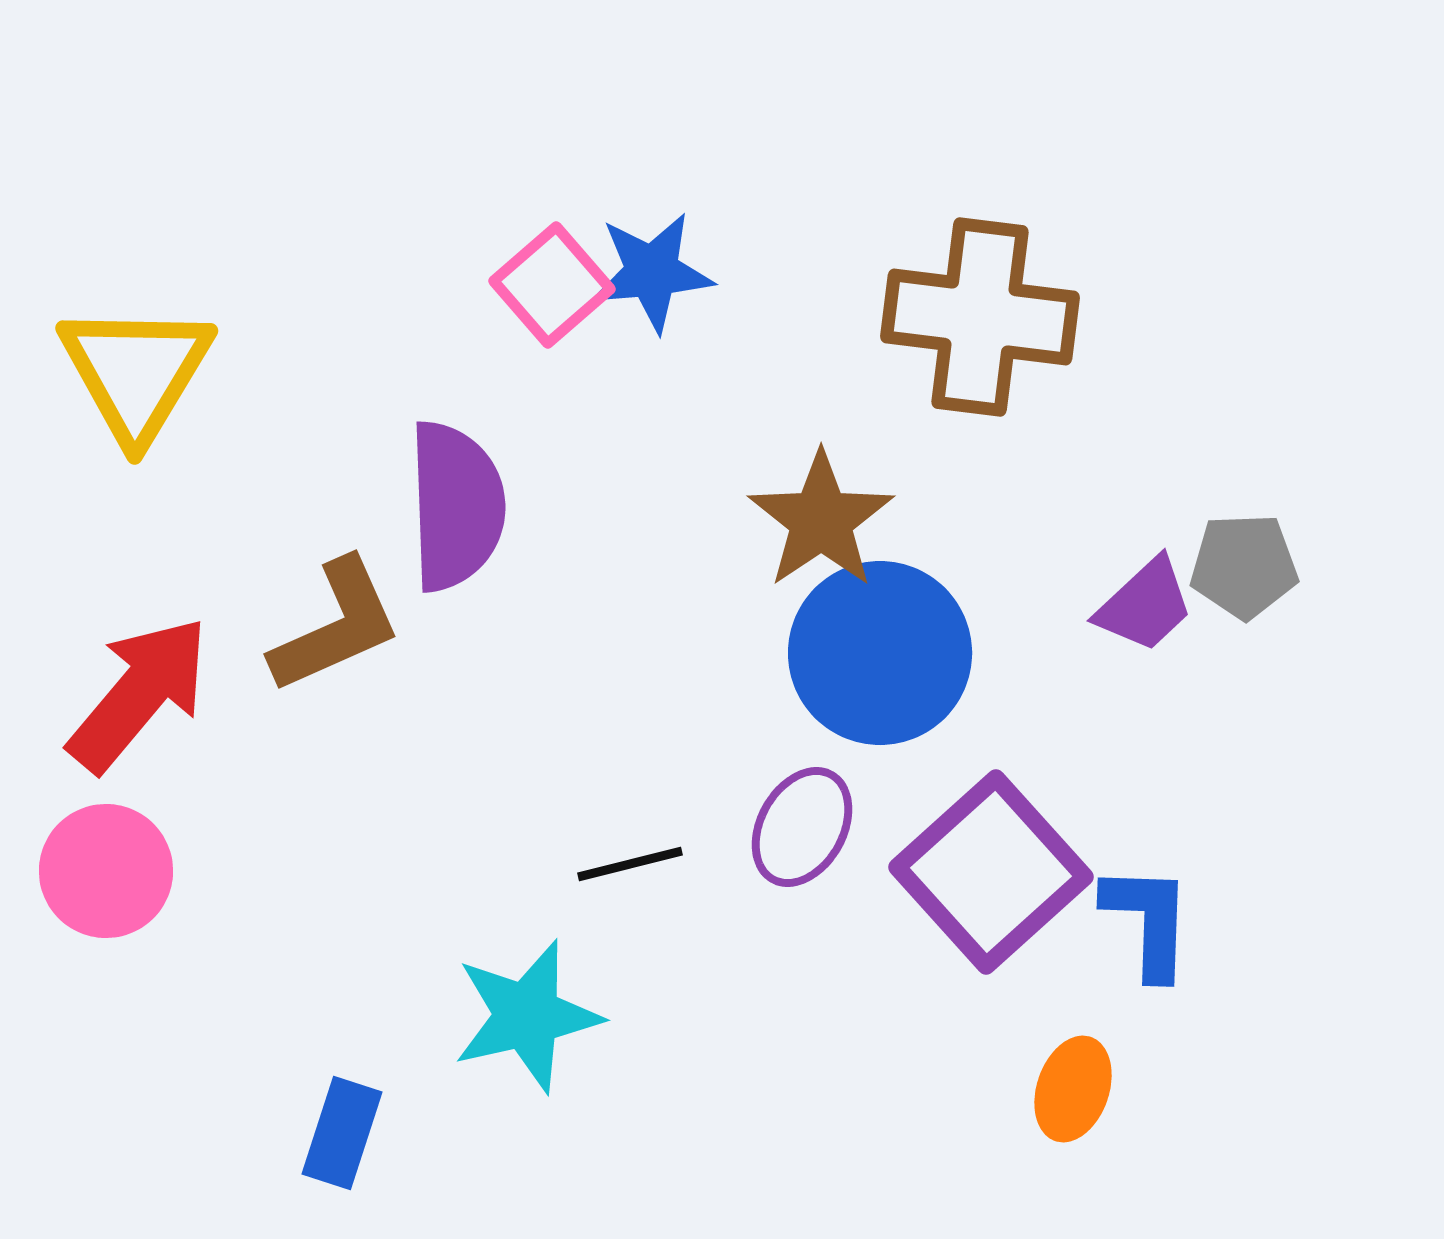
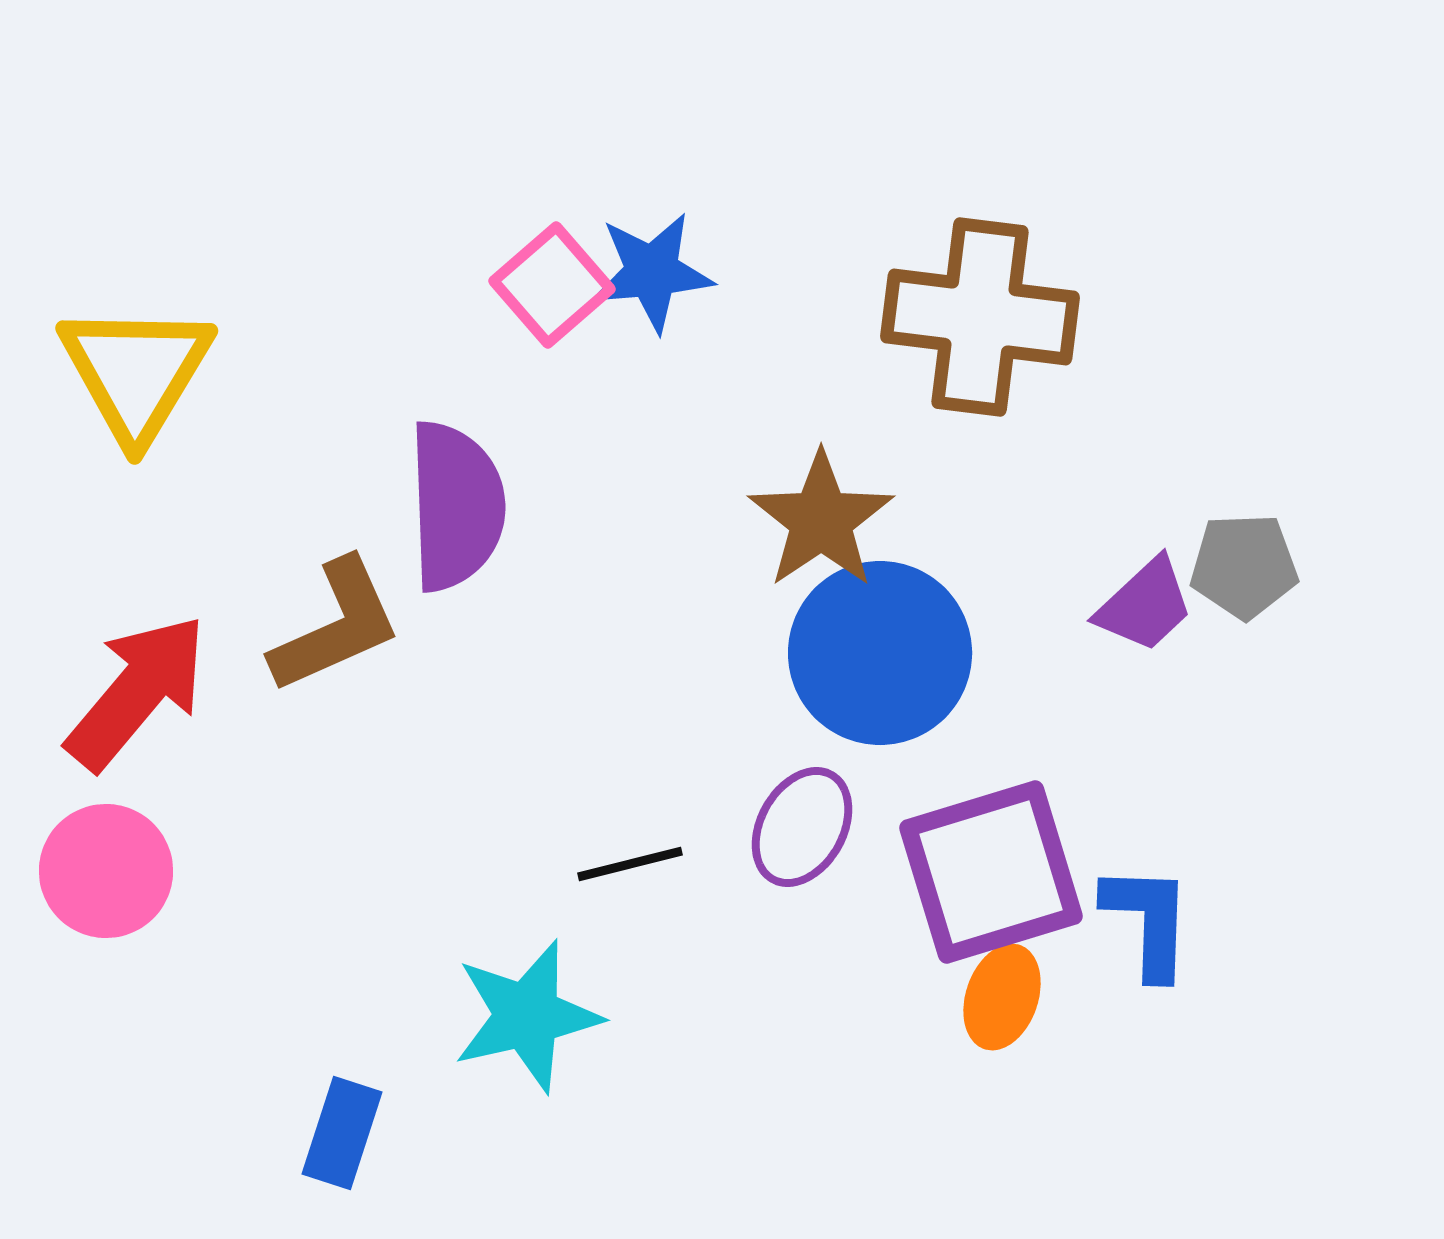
red arrow: moved 2 px left, 2 px up
purple square: rotated 25 degrees clockwise
orange ellipse: moved 71 px left, 92 px up
